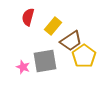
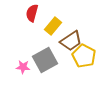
red semicircle: moved 4 px right, 4 px up
yellow pentagon: rotated 10 degrees counterclockwise
gray square: moved 1 px up; rotated 20 degrees counterclockwise
pink star: rotated 16 degrees counterclockwise
